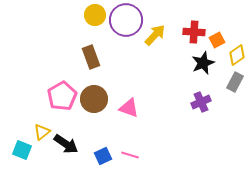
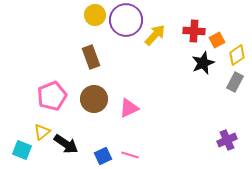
red cross: moved 1 px up
pink pentagon: moved 10 px left; rotated 8 degrees clockwise
purple cross: moved 26 px right, 38 px down
pink triangle: rotated 45 degrees counterclockwise
